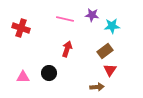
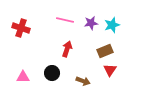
purple star: moved 1 px left, 8 px down; rotated 16 degrees counterclockwise
pink line: moved 1 px down
cyan star: moved 1 px up; rotated 14 degrees counterclockwise
brown rectangle: rotated 14 degrees clockwise
black circle: moved 3 px right
brown arrow: moved 14 px left, 6 px up; rotated 24 degrees clockwise
